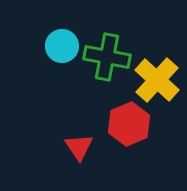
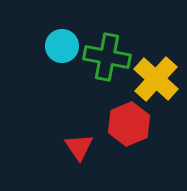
yellow cross: moved 1 px left, 1 px up
